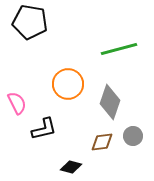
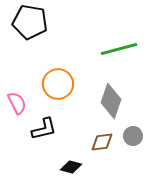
orange circle: moved 10 px left
gray diamond: moved 1 px right, 1 px up
